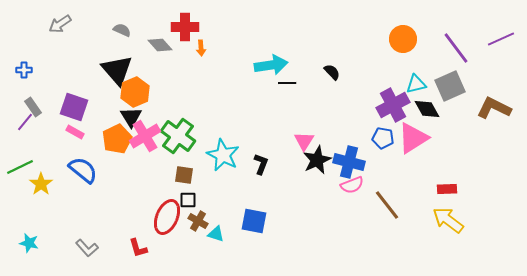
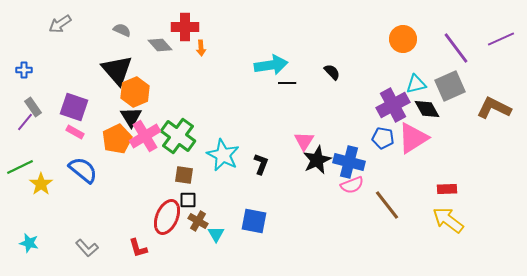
cyan triangle at (216, 234): rotated 42 degrees clockwise
